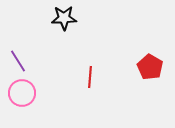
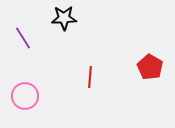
purple line: moved 5 px right, 23 px up
pink circle: moved 3 px right, 3 px down
